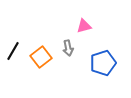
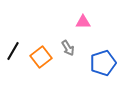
pink triangle: moved 1 px left, 4 px up; rotated 14 degrees clockwise
gray arrow: rotated 21 degrees counterclockwise
